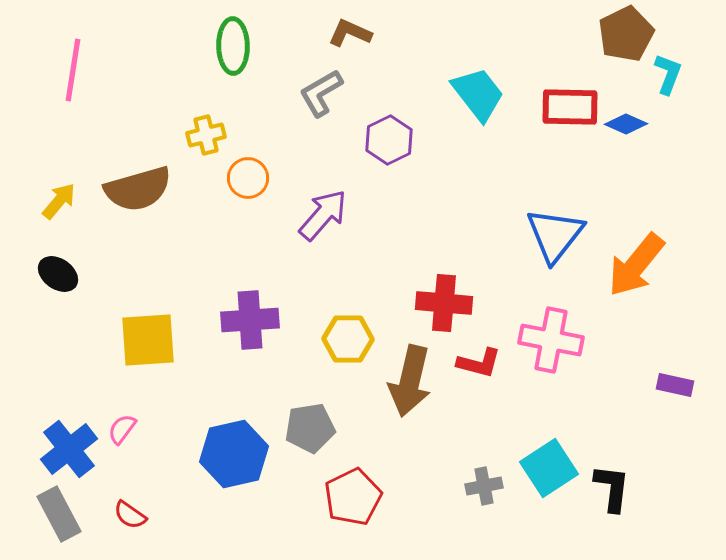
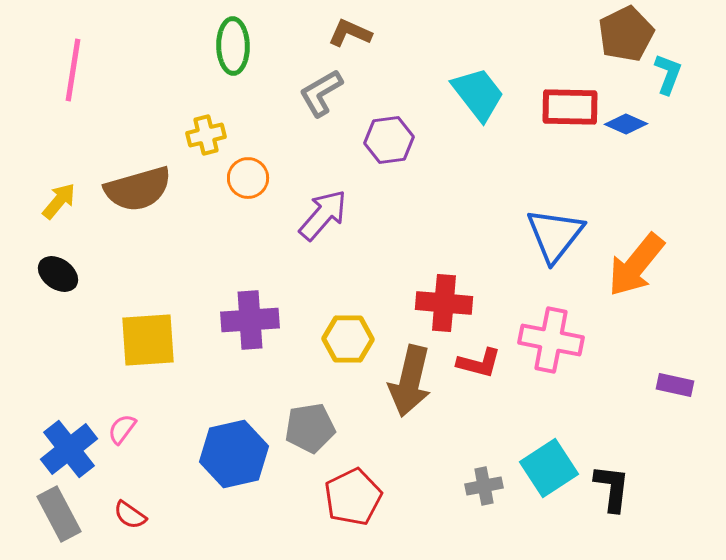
purple hexagon: rotated 18 degrees clockwise
